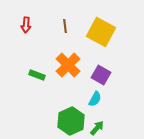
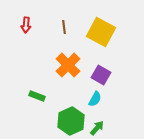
brown line: moved 1 px left, 1 px down
green rectangle: moved 21 px down
